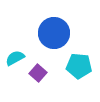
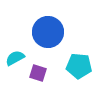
blue circle: moved 6 px left, 1 px up
purple square: rotated 24 degrees counterclockwise
